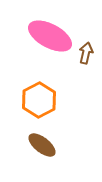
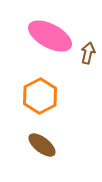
brown arrow: moved 2 px right
orange hexagon: moved 1 px right, 4 px up
